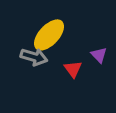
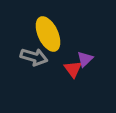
yellow ellipse: moved 1 px left, 1 px up; rotated 68 degrees counterclockwise
purple triangle: moved 14 px left, 4 px down; rotated 30 degrees clockwise
